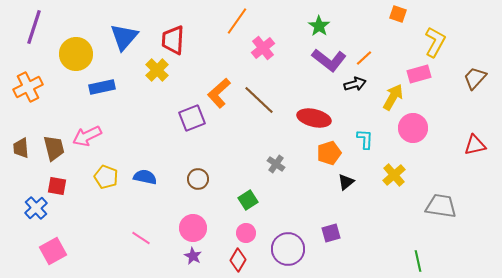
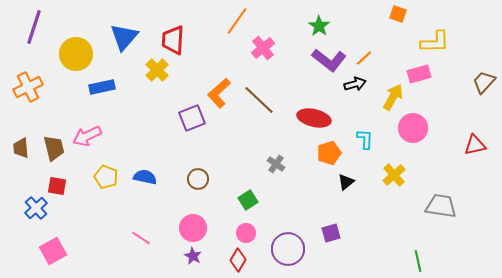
yellow L-shape at (435, 42): rotated 60 degrees clockwise
brown trapezoid at (475, 78): moved 9 px right, 4 px down
